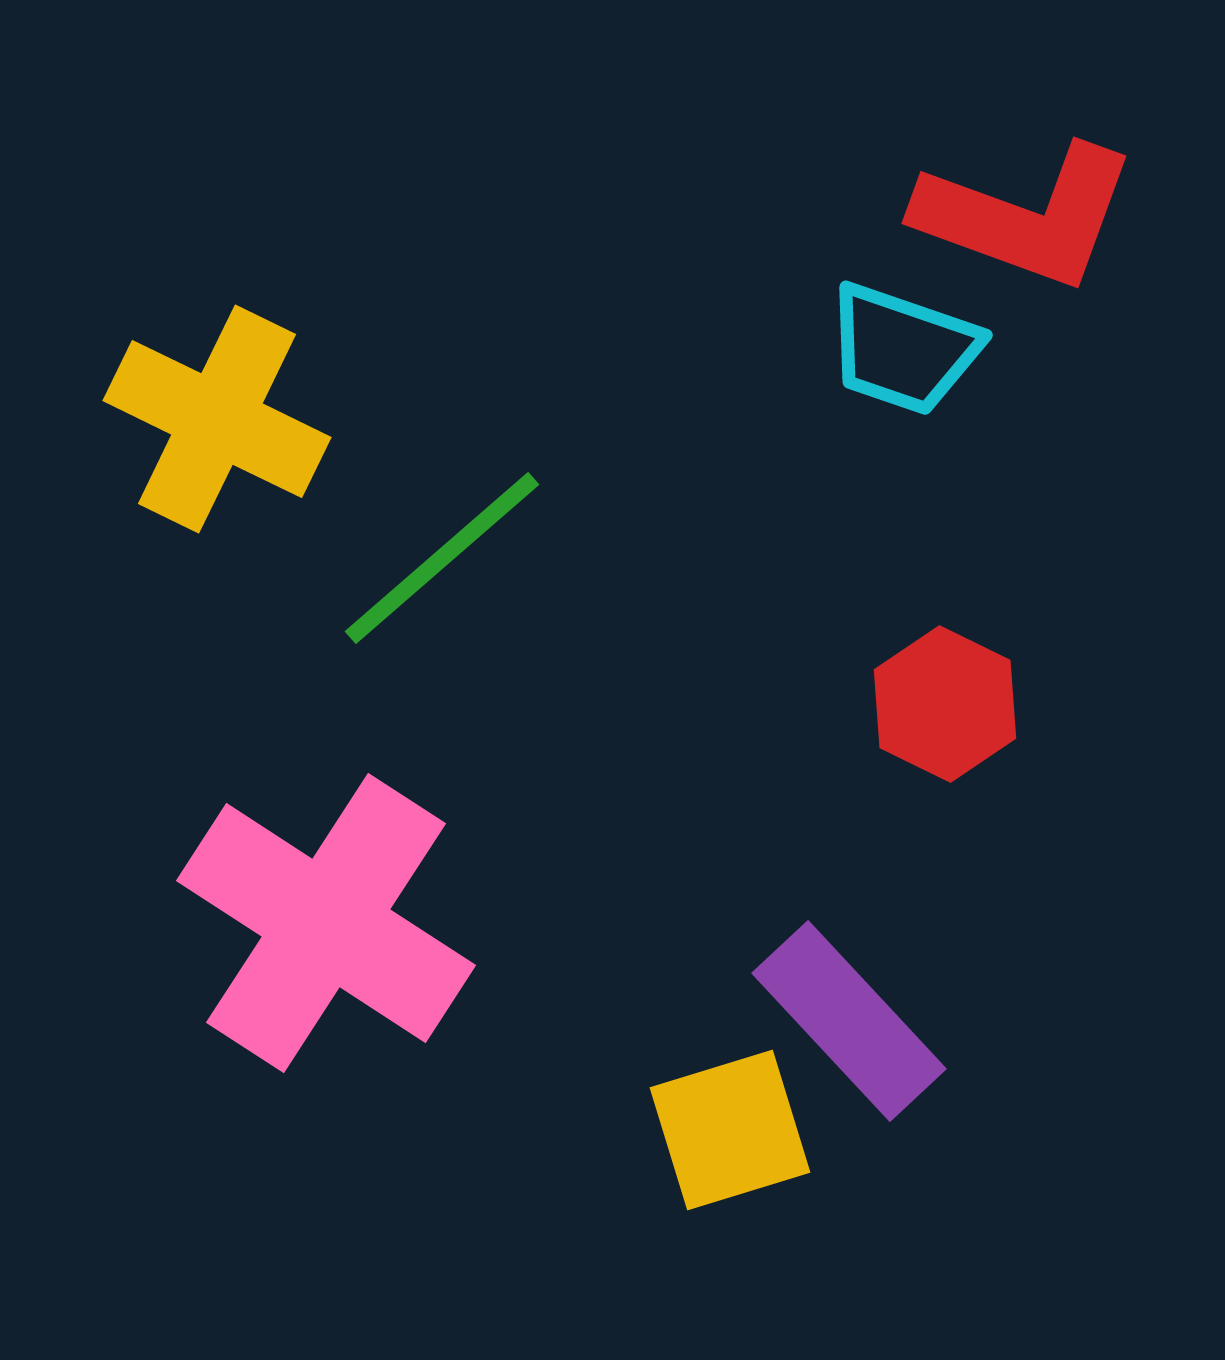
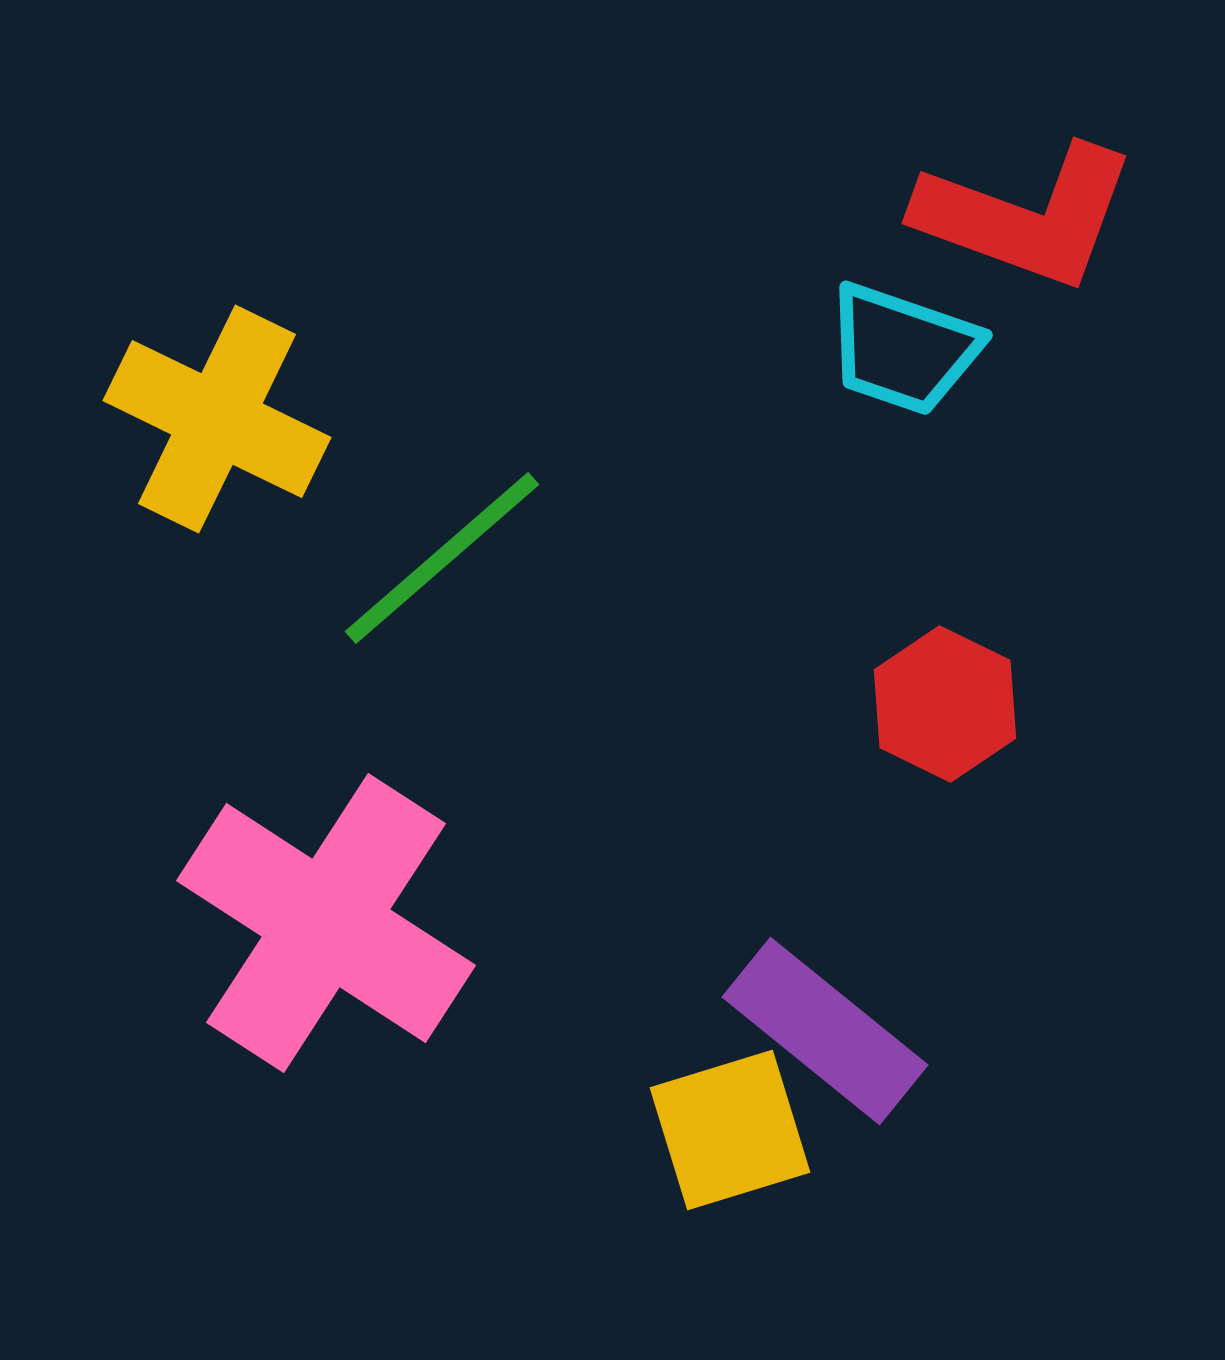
purple rectangle: moved 24 px left, 10 px down; rotated 8 degrees counterclockwise
